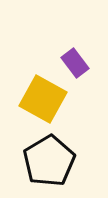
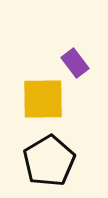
yellow square: rotated 30 degrees counterclockwise
